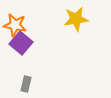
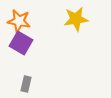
orange star: moved 4 px right, 4 px up
purple square: rotated 10 degrees counterclockwise
